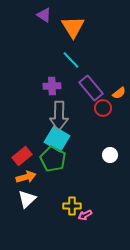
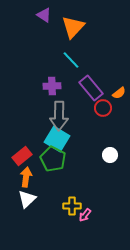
orange triangle: rotated 15 degrees clockwise
orange arrow: rotated 66 degrees counterclockwise
pink arrow: rotated 24 degrees counterclockwise
